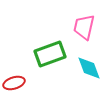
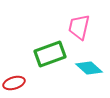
pink trapezoid: moved 5 px left
cyan diamond: rotated 28 degrees counterclockwise
